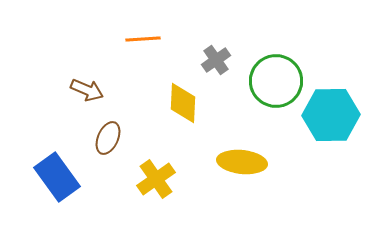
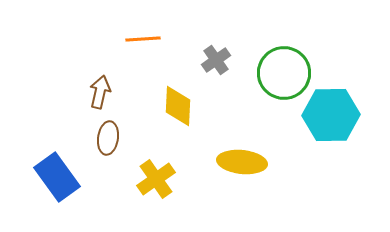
green circle: moved 8 px right, 8 px up
brown arrow: moved 13 px right, 2 px down; rotated 100 degrees counterclockwise
yellow diamond: moved 5 px left, 3 px down
brown ellipse: rotated 16 degrees counterclockwise
